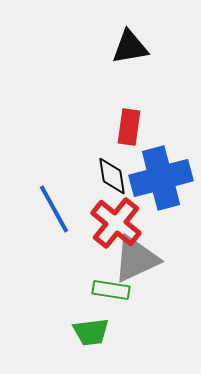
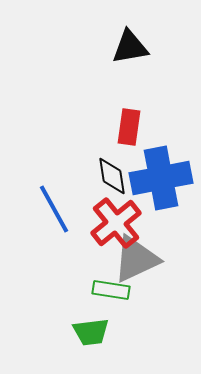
blue cross: rotated 4 degrees clockwise
red cross: rotated 12 degrees clockwise
